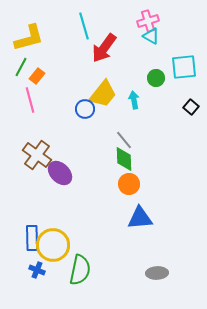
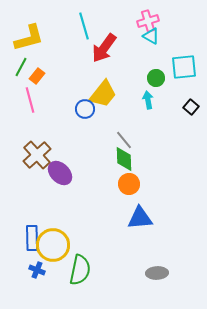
cyan arrow: moved 14 px right
brown cross: rotated 12 degrees clockwise
